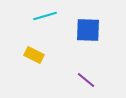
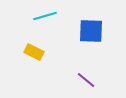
blue square: moved 3 px right, 1 px down
yellow rectangle: moved 3 px up
